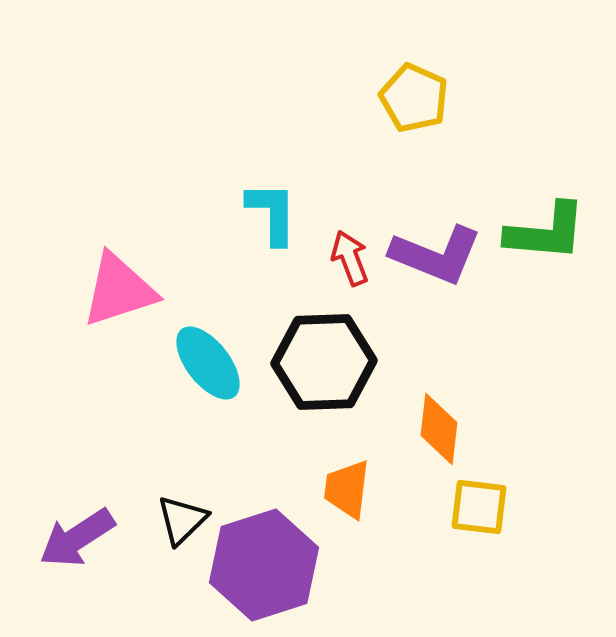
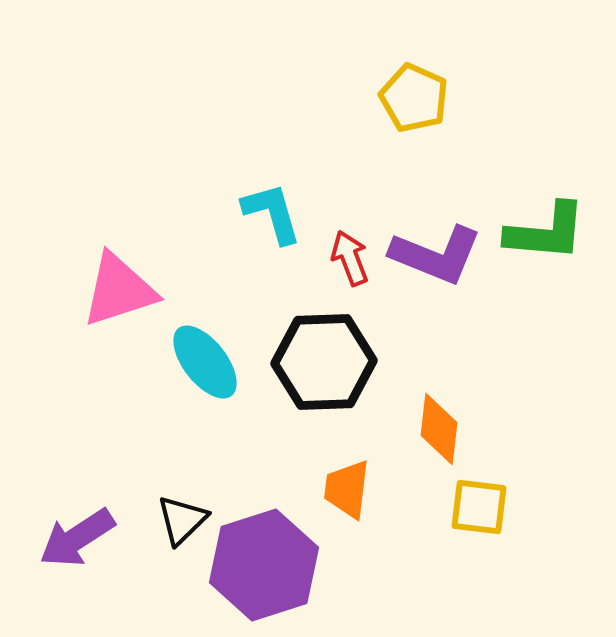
cyan L-shape: rotated 16 degrees counterclockwise
cyan ellipse: moved 3 px left, 1 px up
